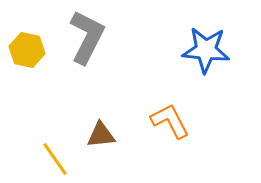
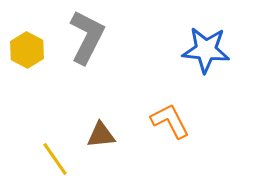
yellow hexagon: rotated 16 degrees clockwise
